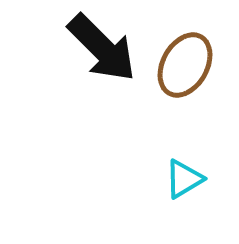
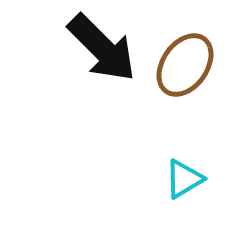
brown ellipse: rotated 6 degrees clockwise
